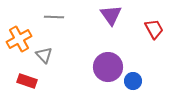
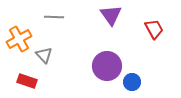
purple circle: moved 1 px left, 1 px up
blue circle: moved 1 px left, 1 px down
